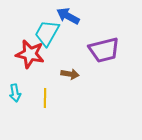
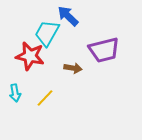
blue arrow: rotated 15 degrees clockwise
red star: moved 2 px down
brown arrow: moved 3 px right, 6 px up
yellow line: rotated 42 degrees clockwise
